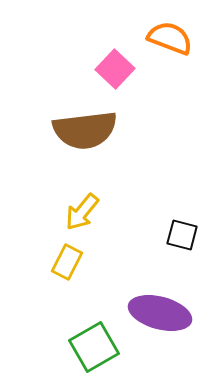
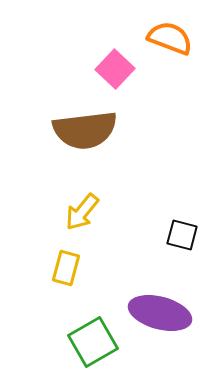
yellow rectangle: moved 1 px left, 6 px down; rotated 12 degrees counterclockwise
green square: moved 1 px left, 5 px up
